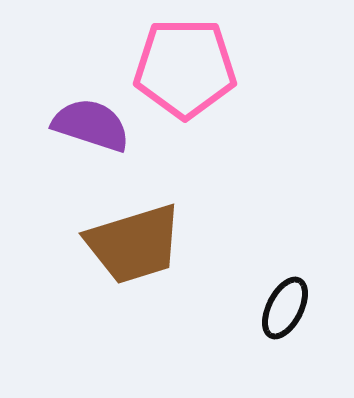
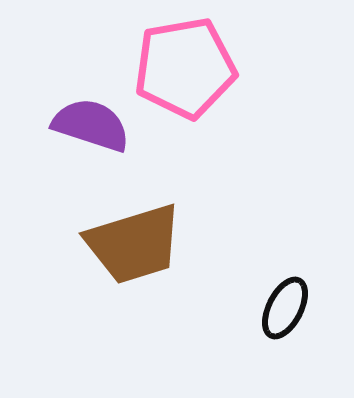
pink pentagon: rotated 10 degrees counterclockwise
